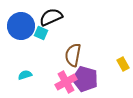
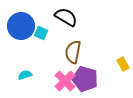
black semicircle: moved 15 px right; rotated 55 degrees clockwise
brown semicircle: moved 3 px up
pink cross: moved 1 px left, 1 px up; rotated 15 degrees counterclockwise
